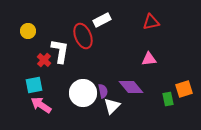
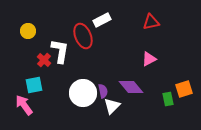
pink triangle: rotated 21 degrees counterclockwise
pink arrow: moved 17 px left; rotated 20 degrees clockwise
